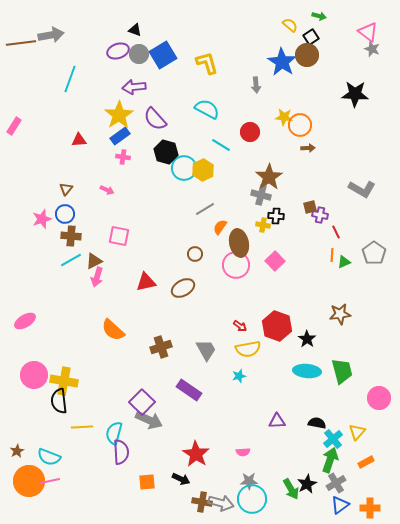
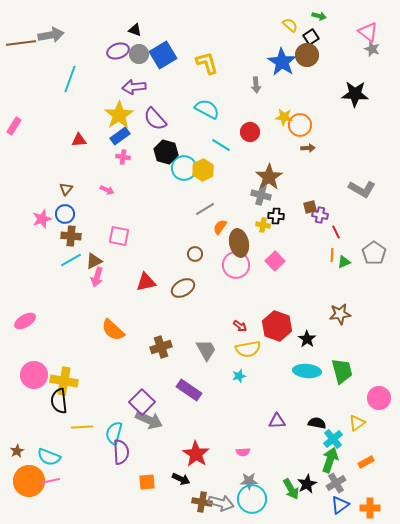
yellow triangle at (357, 432): moved 9 px up; rotated 12 degrees clockwise
